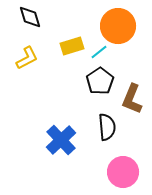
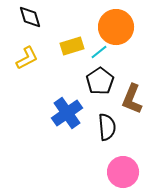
orange circle: moved 2 px left, 1 px down
blue cross: moved 6 px right, 27 px up; rotated 8 degrees clockwise
